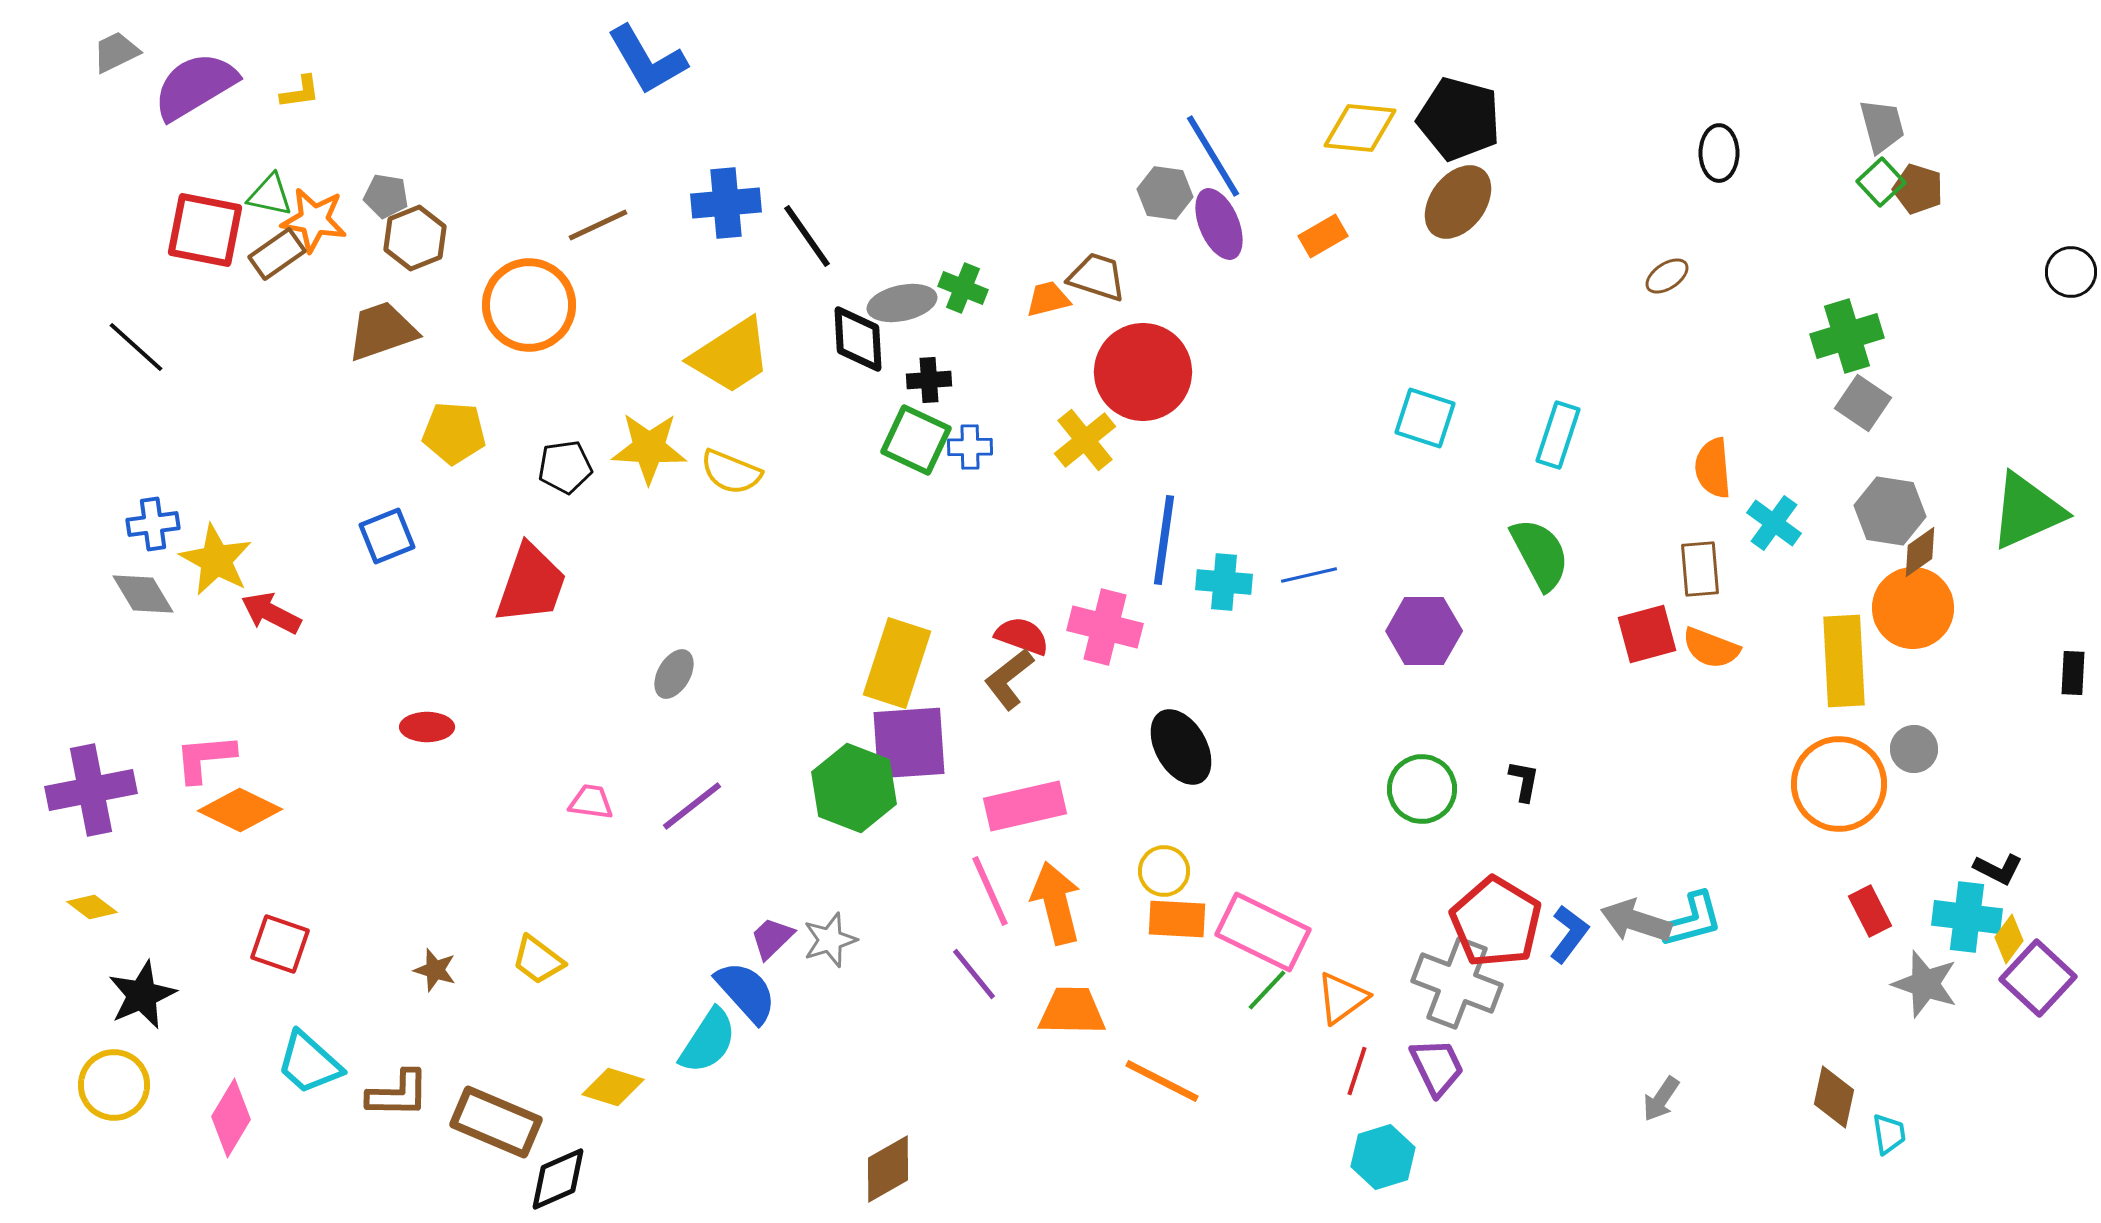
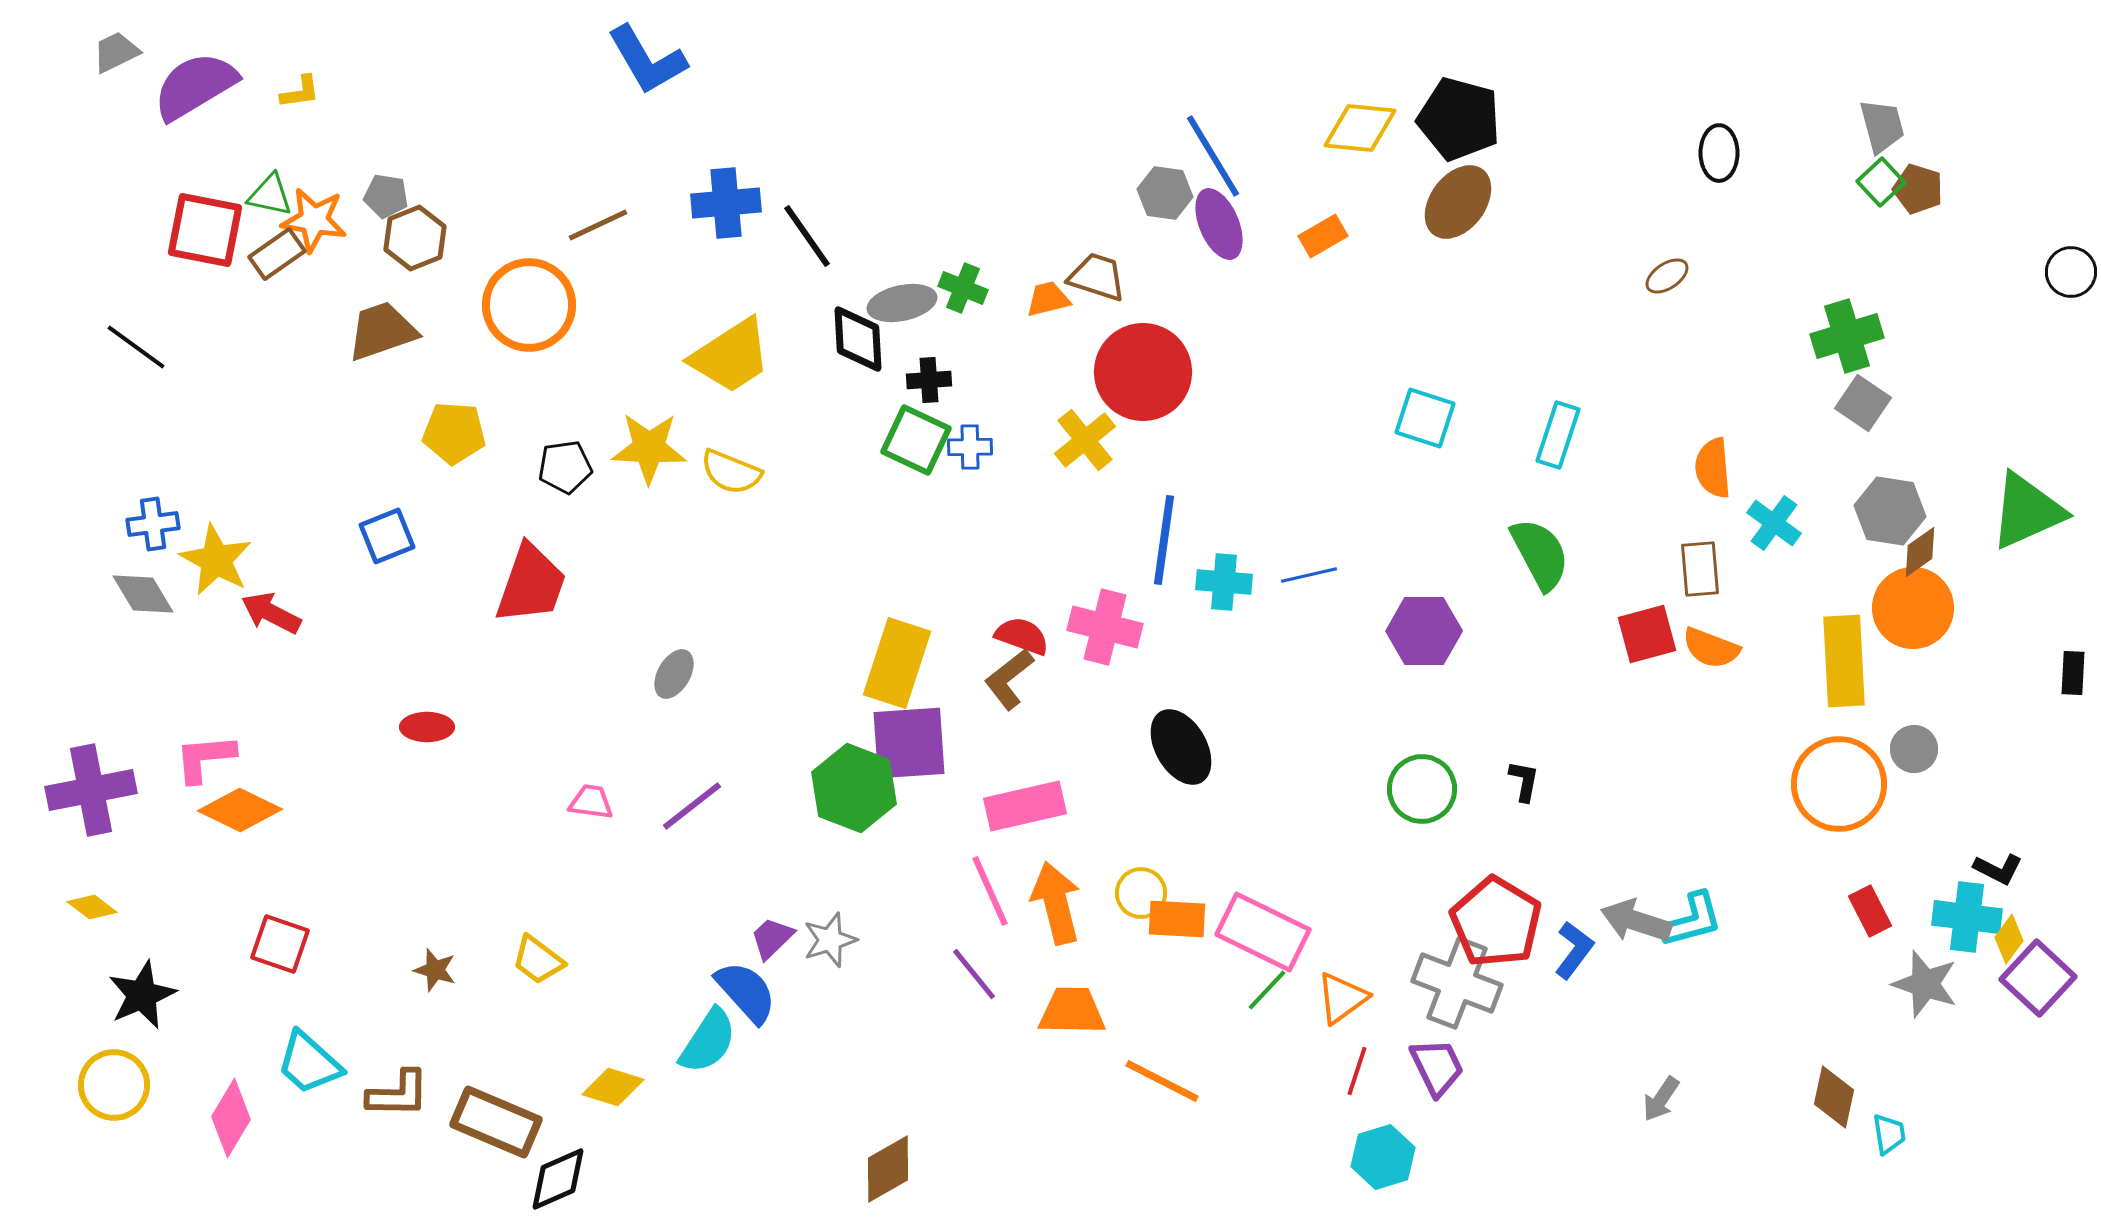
black line at (136, 347): rotated 6 degrees counterclockwise
yellow circle at (1164, 871): moved 23 px left, 22 px down
blue L-shape at (1569, 934): moved 5 px right, 16 px down
